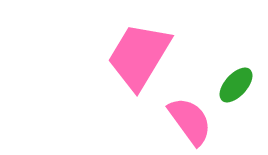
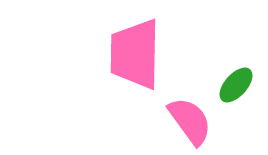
pink trapezoid: moved 4 px left, 2 px up; rotated 30 degrees counterclockwise
